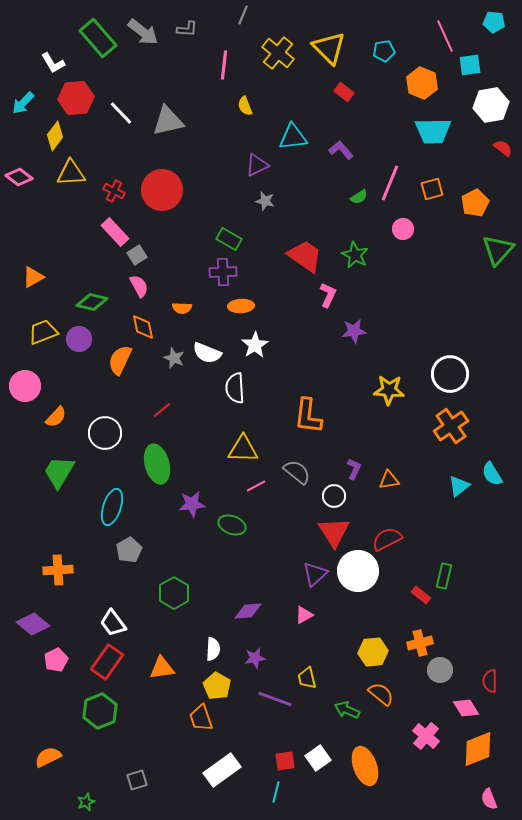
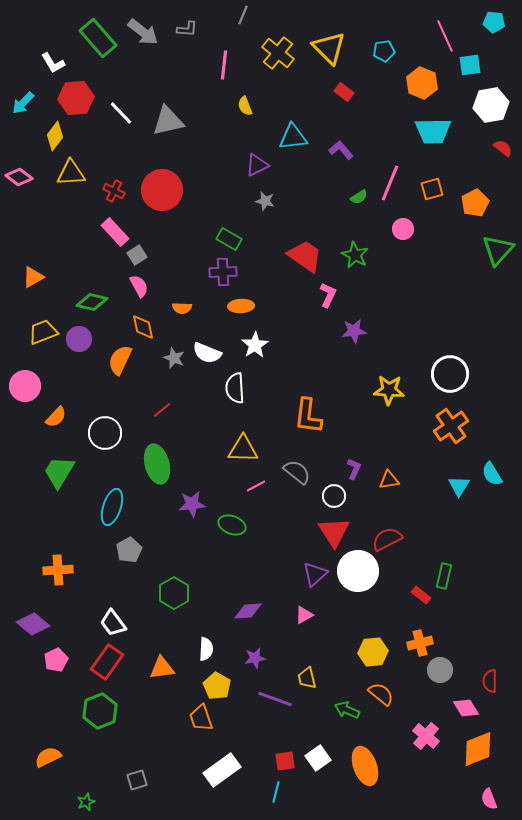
cyan triangle at (459, 486): rotated 20 degrees counterclockwise
white semicircle at (213, 649): moved 7 px left
